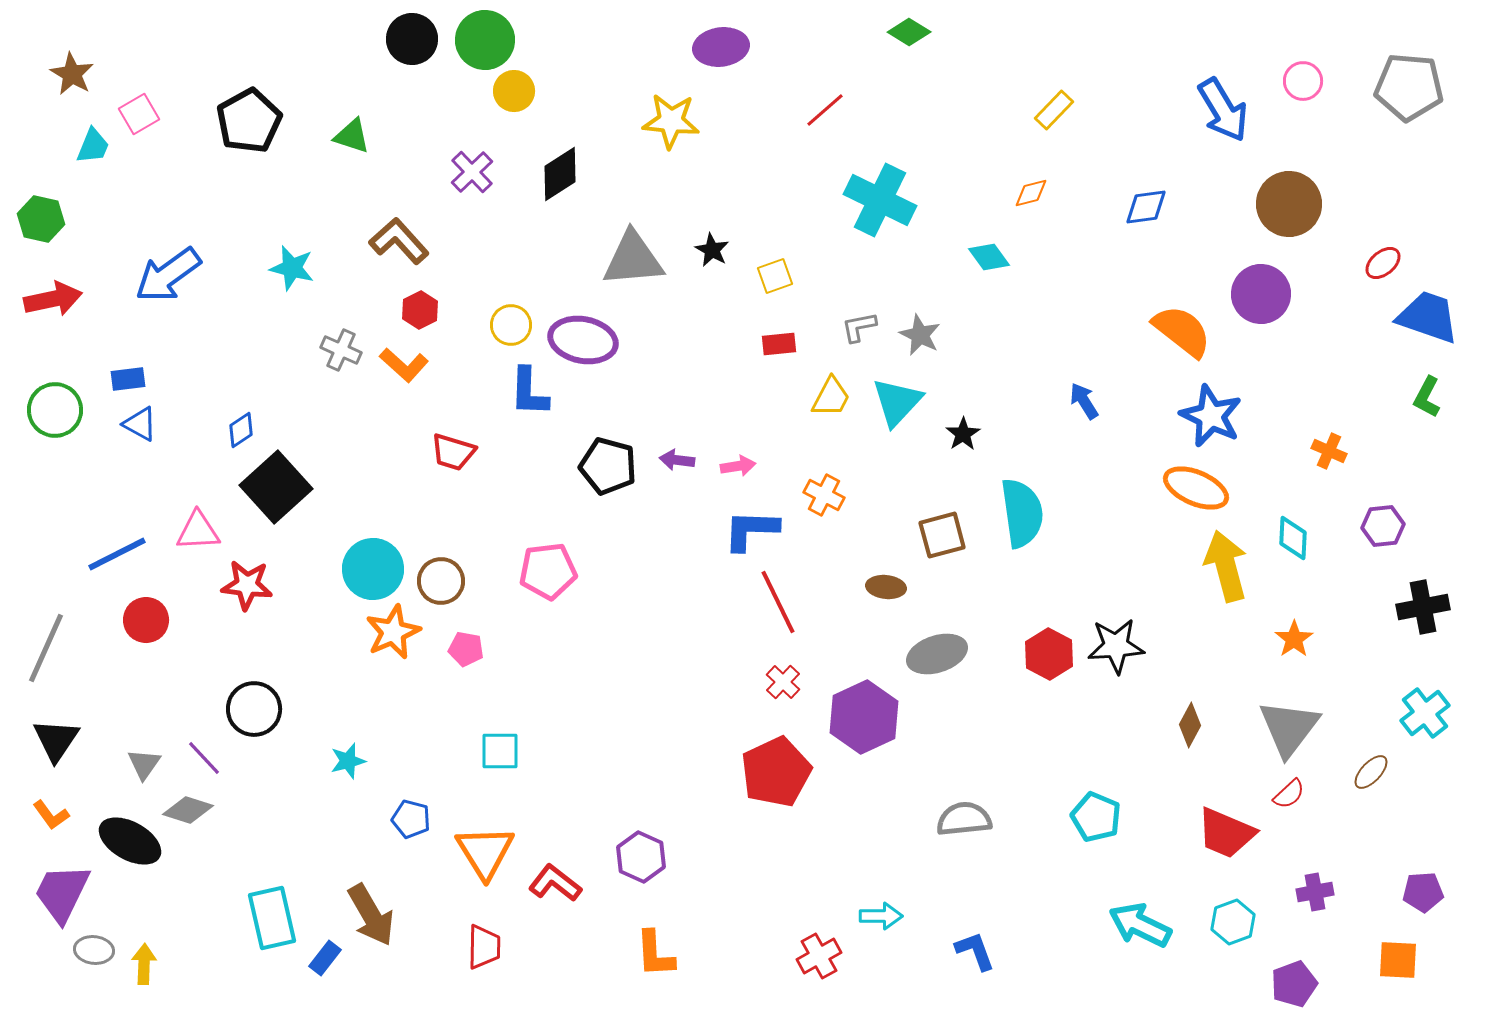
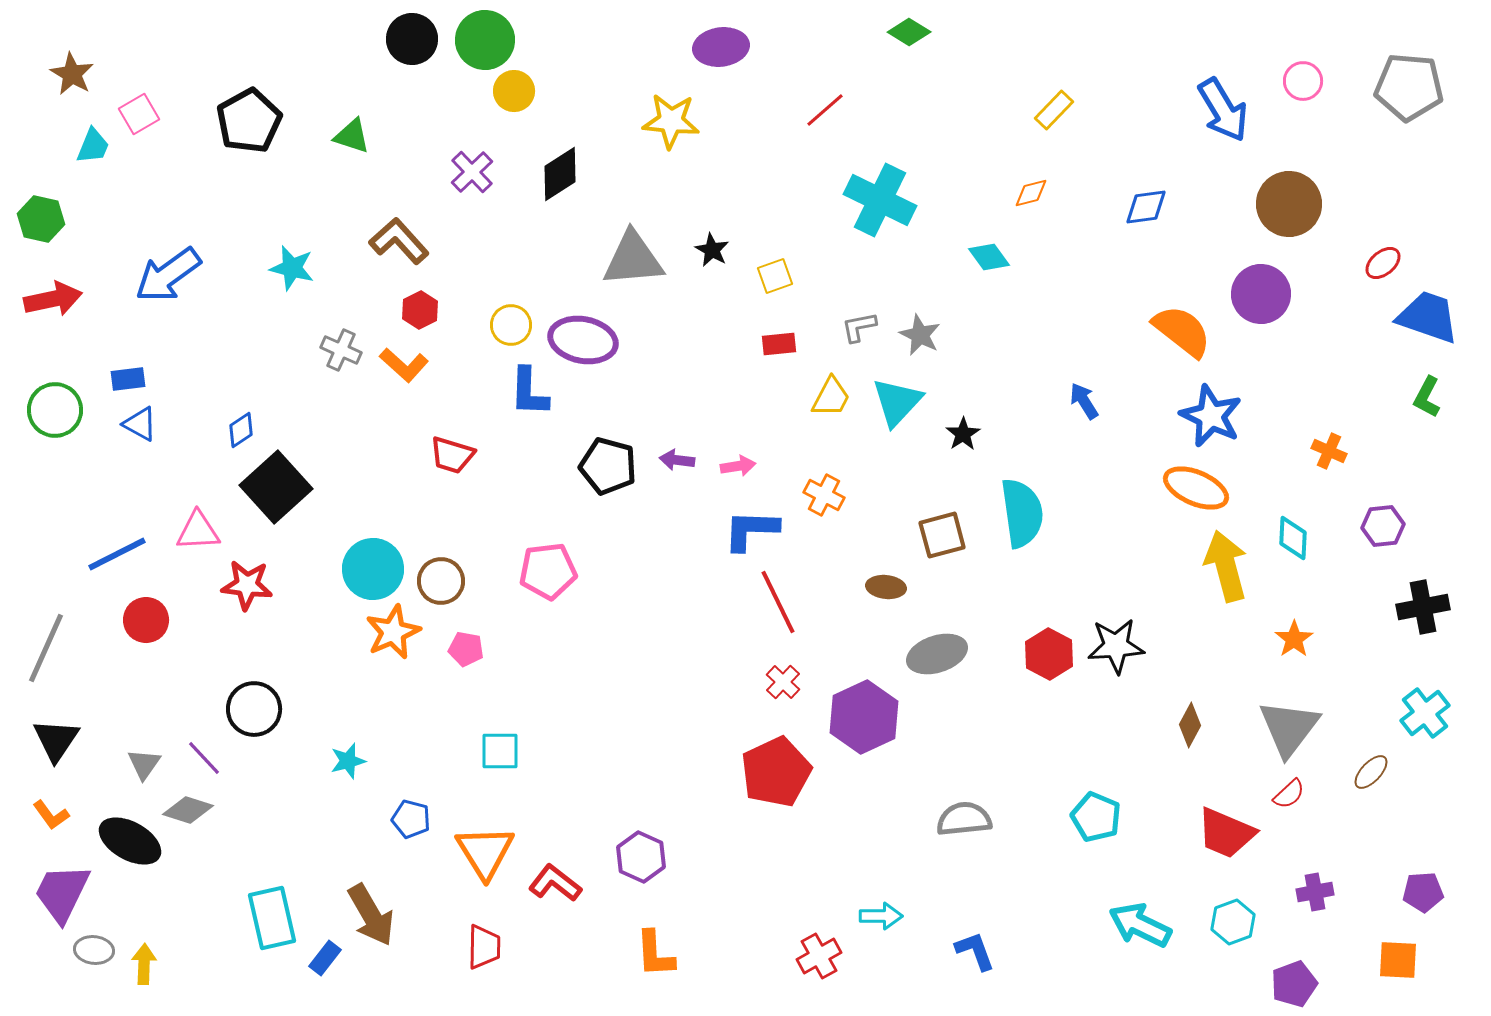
red trapezoid at (453, 452): moved 1 px left, 3 px down
